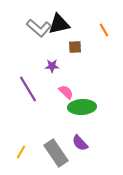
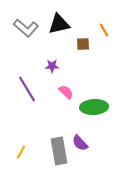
gray L-shape: moved 13 px left
brown square: moved 8 px right, 3 px up
purple line: moved 1 px left
green ellipse: moved 12 px right
gray rectangle: moved 3 px right, 2 px up; rotated 24 degrees clockwise
